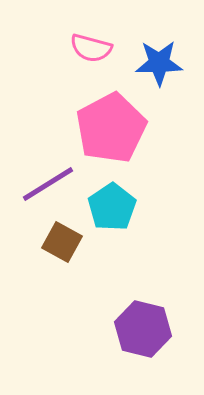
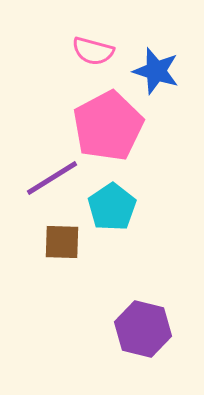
pink semicircle: moved 2 px right, 3 px down
blue star: moved 3 px left, 8 px down; rotated 18 degrees clockwise
pink pentagon: moved 3 px left, 2 px up
purple line: moved 4 px right, 6 px up
brown square: rotated 27 degrees counterclockwise
